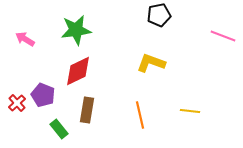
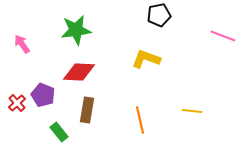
pink arrow: moved 3 px left, 5 px down; rotated 24 degrees clockwise
yellow L-shape: moved 5 px left, 4 px up
red diamond: moved 1 px right, 1 px down; rotated 28 degrees clockwise
yellow line: moved 2 px right
orange line: moved 5 px down
green rectangle: moved 3 px down
